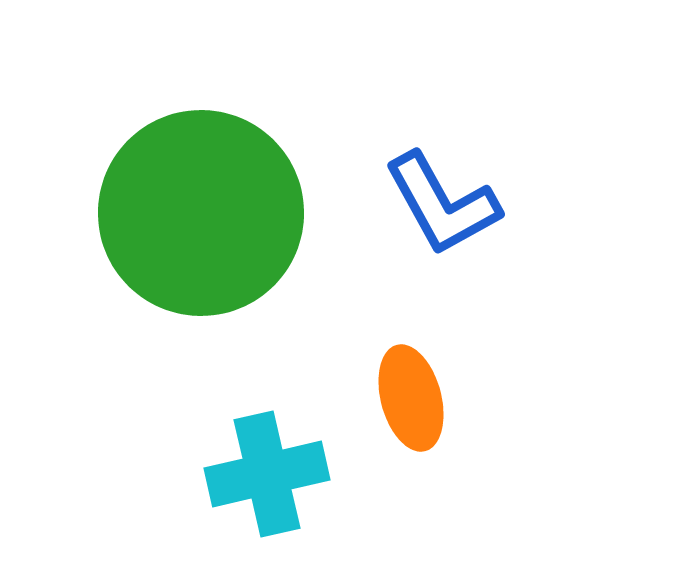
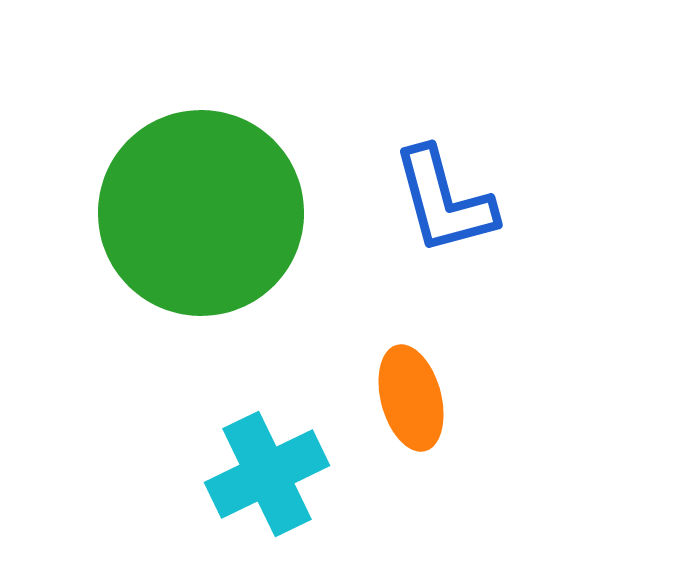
blue L-shape: moved 2 px right, 3 px up; rotated 14 degrees clockwise
cyan cross: rotated 13 degrees counterclockwise
